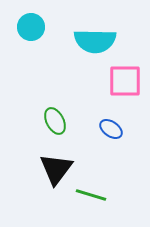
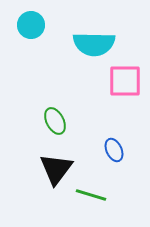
cyan circle: moved 2 px up
cyan semicircle: moved 1 px left, 3 px down
blue ellipse: moved 3 px right, 21 px down; rotated 30 degrees clockwise
